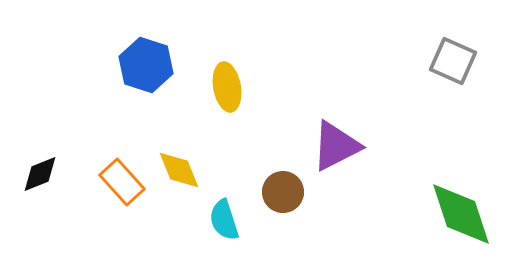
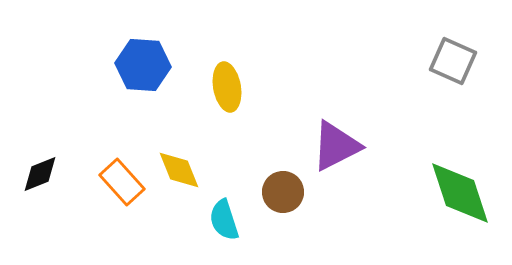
blue hexagon: moved 3 px left; rotated 14 degrees counterclockwise
green diamond: moved 1 px left, 21 px up
